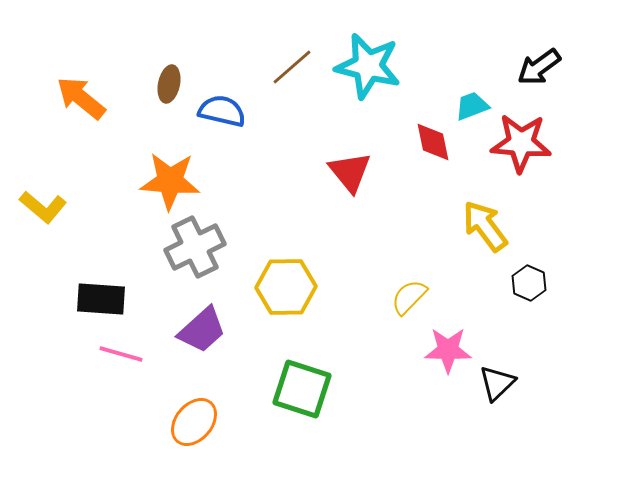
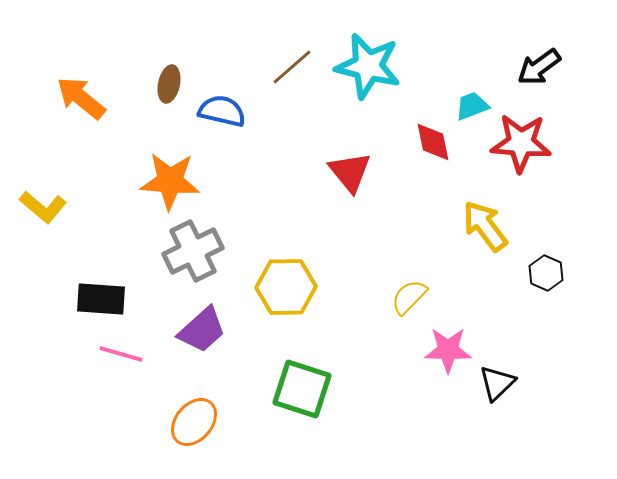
gray cross: moved 2 px left, 4 px down
black hexagon: moved 17 px right, 10 px up
